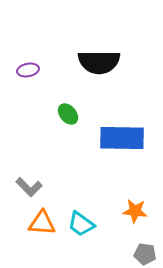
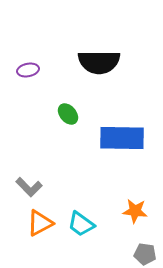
orange triangle: moved 2 px left; rotated 32 degrees counterclockwise
